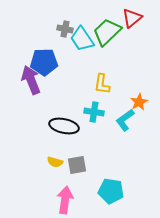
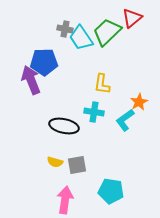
cyan trapezoid: moved 1 px left, 1 px up
